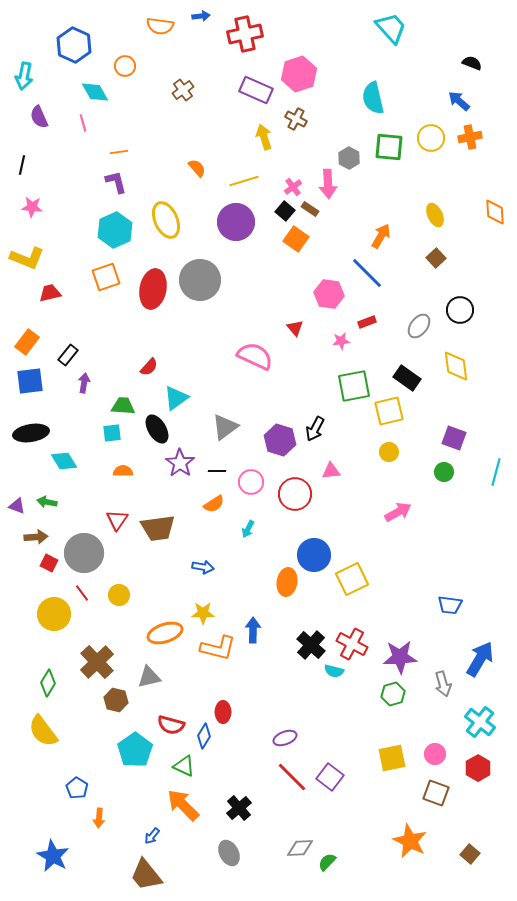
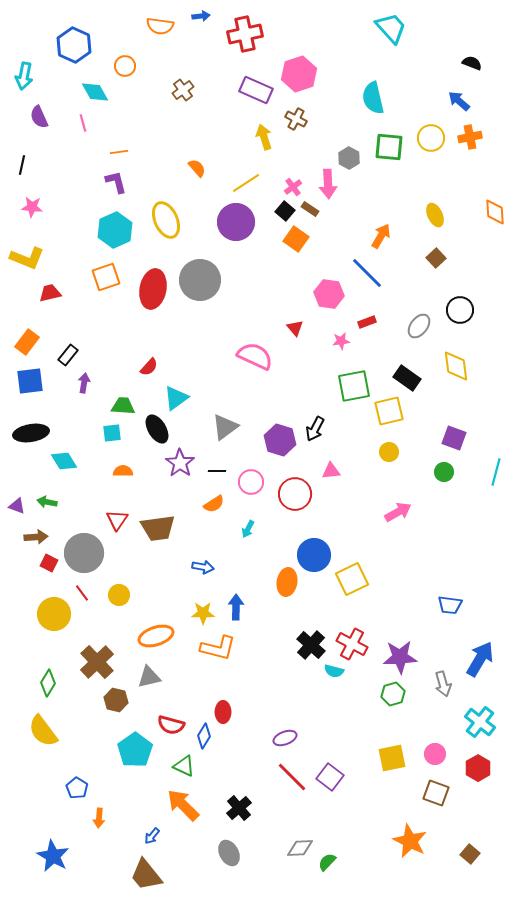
yellow line at (244, 181): moved 2 px right, 2 px down; rotated 16 degrees counterclockwise
blue arrow at (253, 630): moved 17 px left, 23 px up
orange ellipse at (165, 633): moved 9 px left, 3 px down
